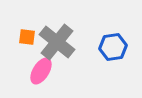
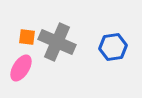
gray cross: rotated 15 degrees counterclockwise
pink ellipse: moved 20 px left, 3 px up
